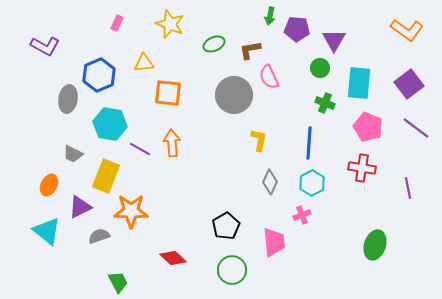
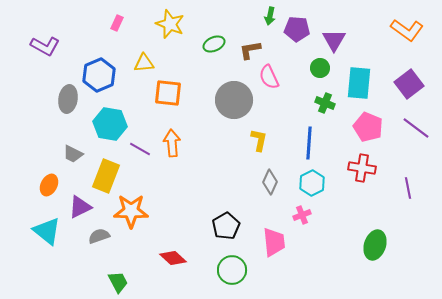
gray circle at (234, 95): moved 5 px down
